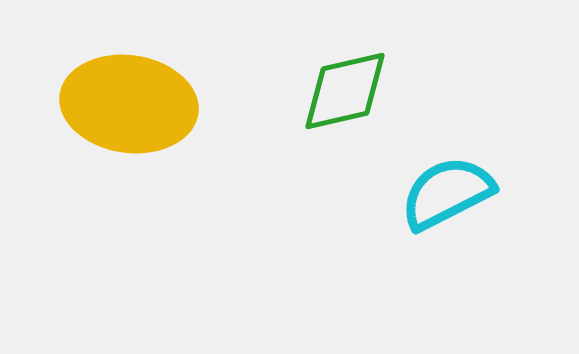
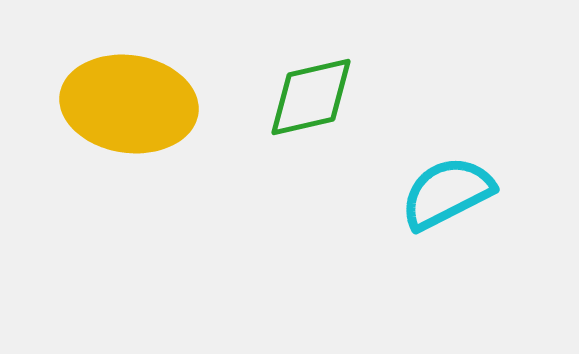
green diamond: moved 34 px left, 6 px down
